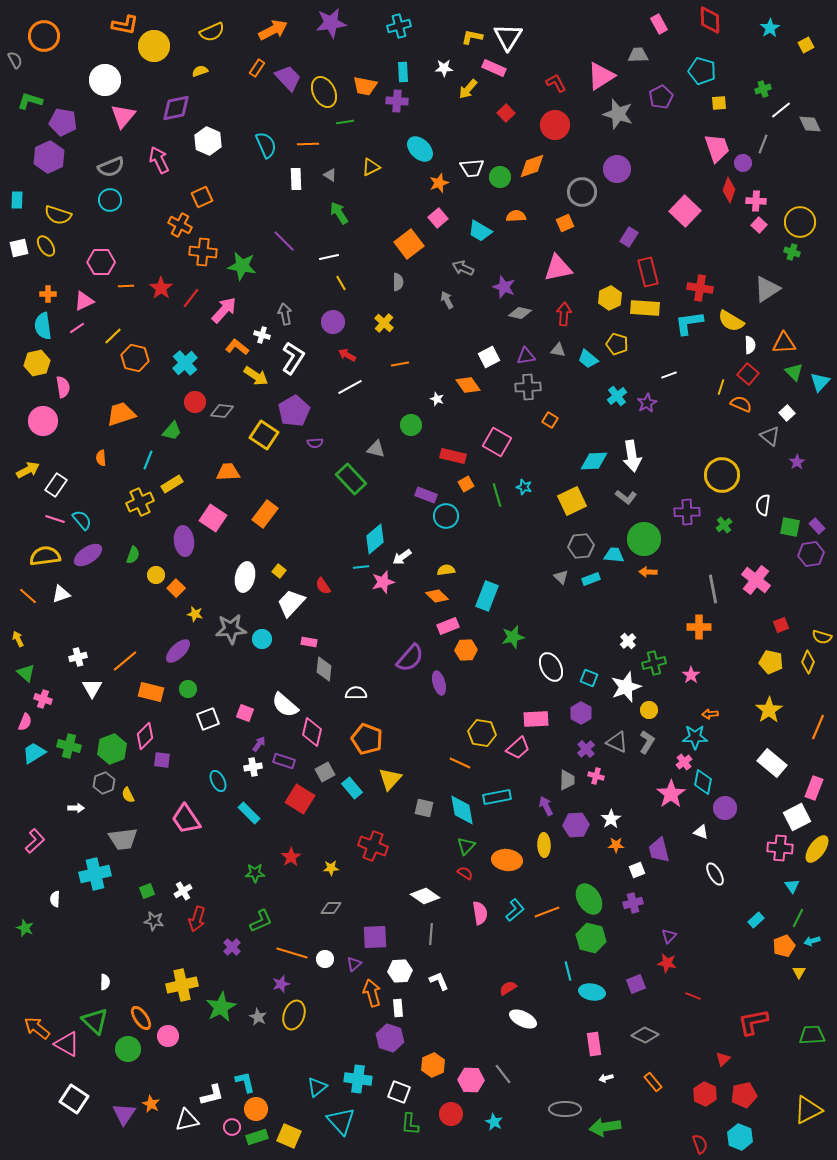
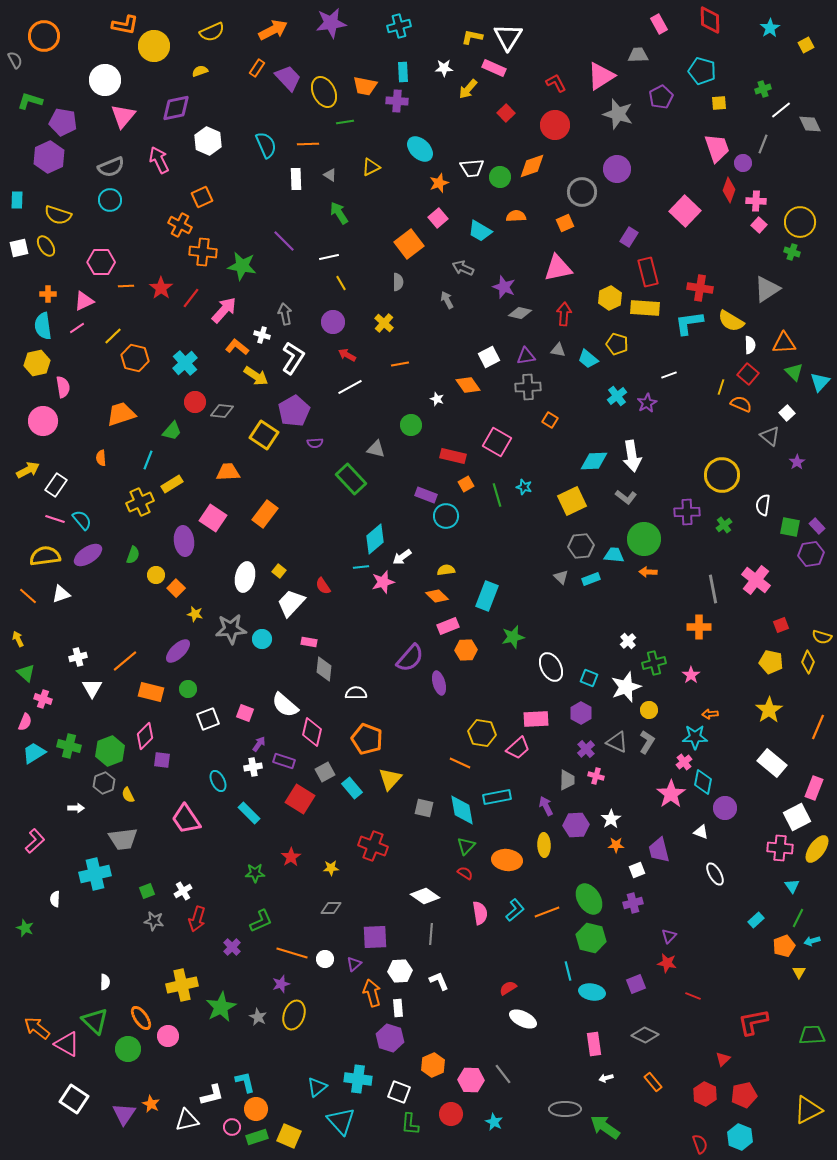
green hexagon at (112, 749): moved 2 px left, 2 px down
green arrow at (605, 1127): rotated 44 degrees clockwise
